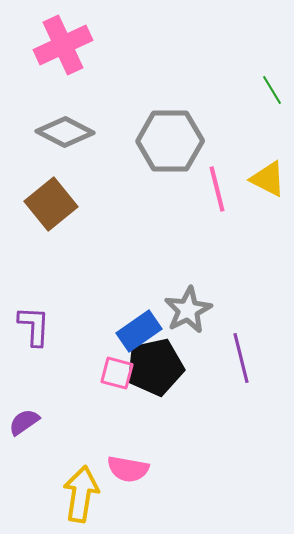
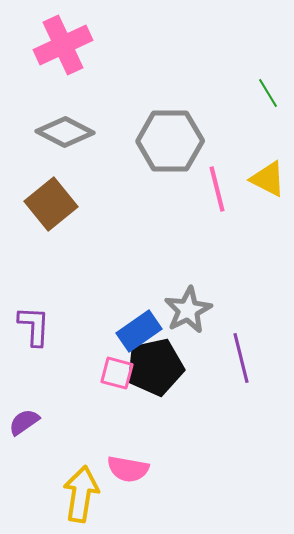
green line: moved 4 px left, 3 px down
